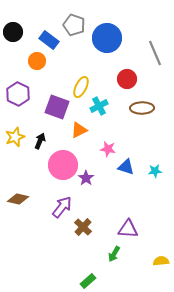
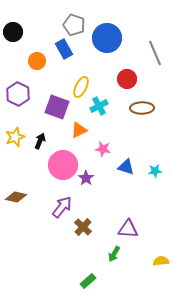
blue rectangle: moved 15 px right, 9 px down; rotated 24 degrees clockwise
pink star: moved 5 px left
brown diamond: moved 2 px left, 2 px up
